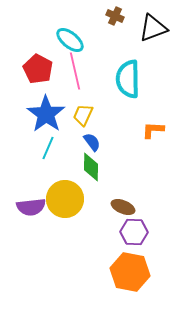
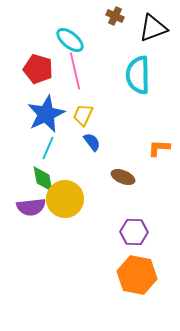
red pentagon: rotated 12 degrees counterclockwise
cyan semicircle: moved 10 px right, 4 px up
blue star: rotated 12 degrees clockwise
orange L-shape: moved 6 px right, 18 px down
green diamond: moved 48 px left, 12 px down; rotated 12 degrees counterclockwise
brown ellipse: moved 30 px up
orange hexagon: moved 7 px right, 3 px down
